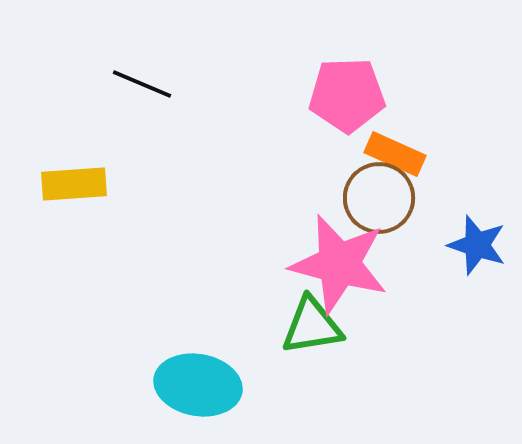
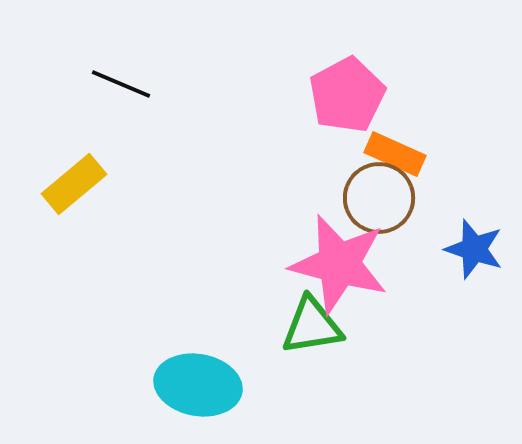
black line: moved 21 px left
pink pentagon: rotated 26 degrees counterclockwise
yellow rectangle: rotated 36 degrees counterclockwise
blue star: moved 3 px left, 4 px down
